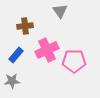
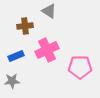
gray triangle: moved 11 px left; rotated 21 degrees counterclockwise
blue rectangle: moved 1 px down; rotated 28 degrees clockwise
pink pentagon: moved 6 px right, 6 px down
